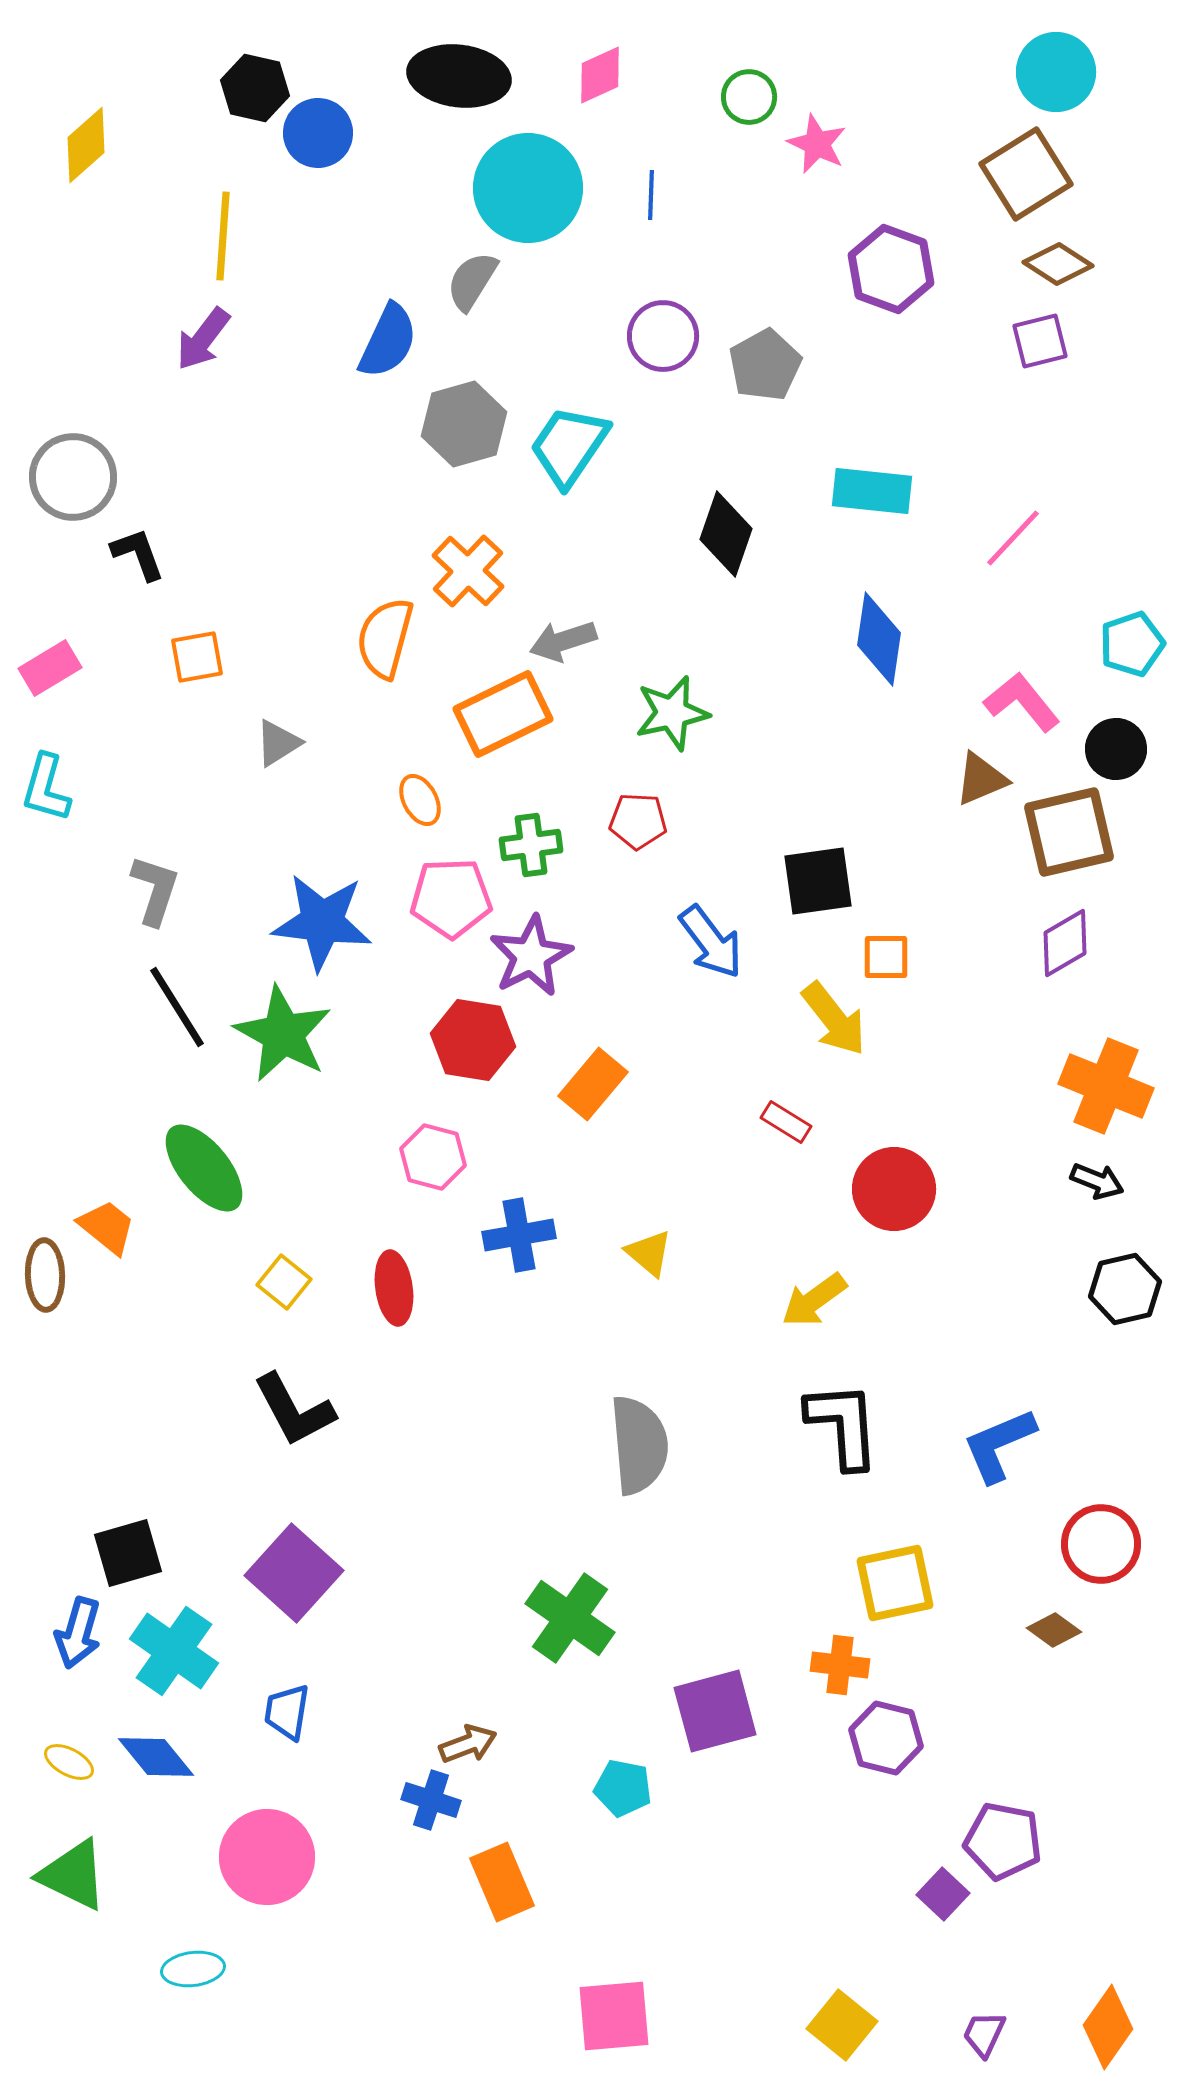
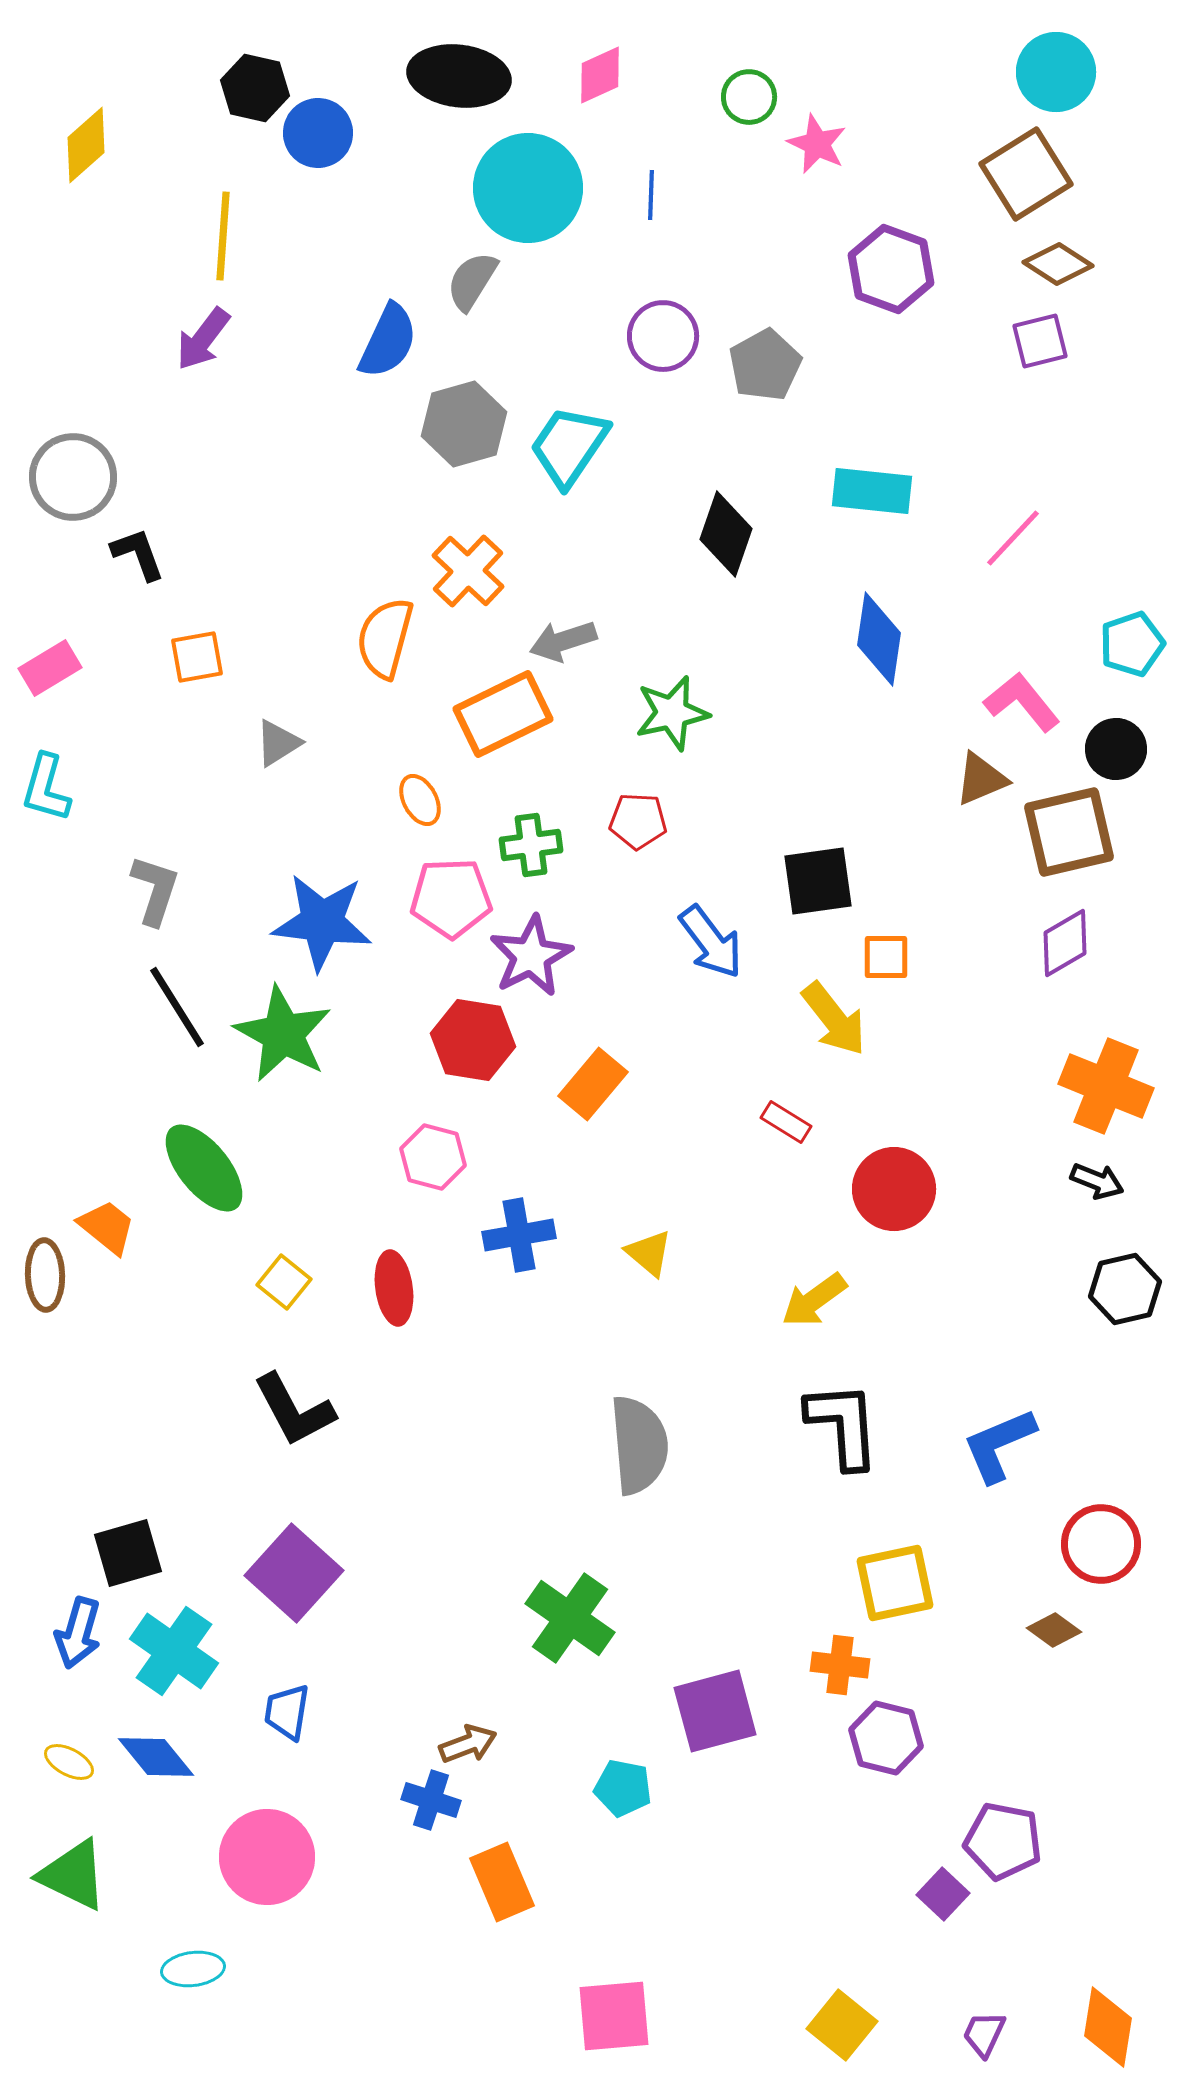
orange diamond at (1108, 2027): rotated 26 degrees counterclockwise
